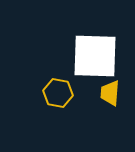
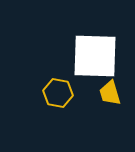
yellow trapezoid: rotated 20 degrees counterclockwise
